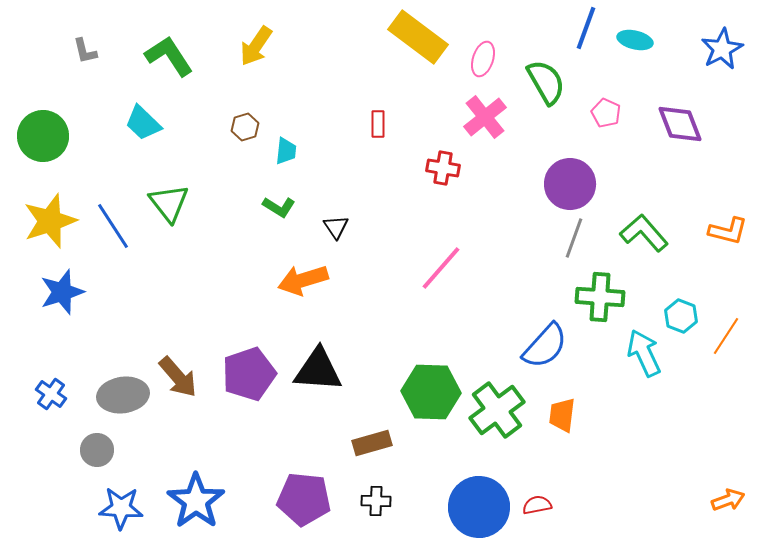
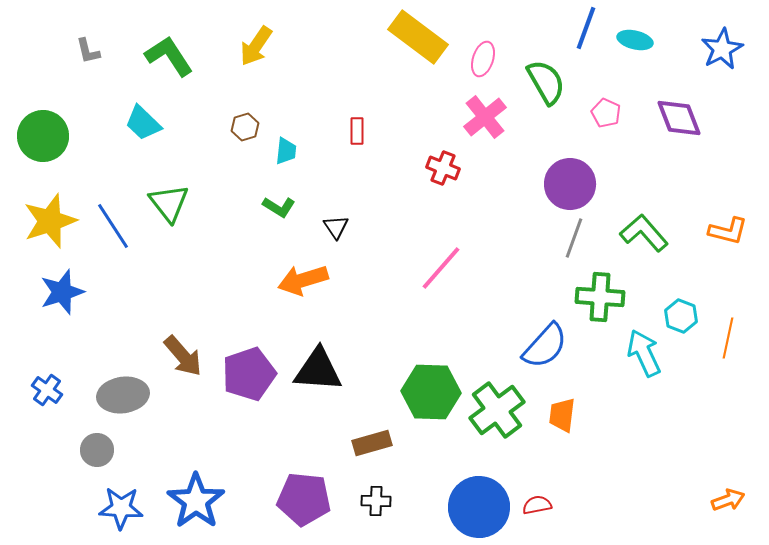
gray L-shape at (85, 51): moved 3 px right
red rectangle at (378, 124): moved 21 px left, 7 px down
purple diamond at (680, 124): moved 1 px left, 6 px up
red cross at (443, 168): rotated 12 degrees clockwise
orange line at (726, 336): moved 2 px right, 2 px down; rotated 21 degrees counterclockwise
brown arrow at (178, 377): moved 5 px right, 21 px up
blue cross at (51, 394): moved 4 px left, 4 px up
